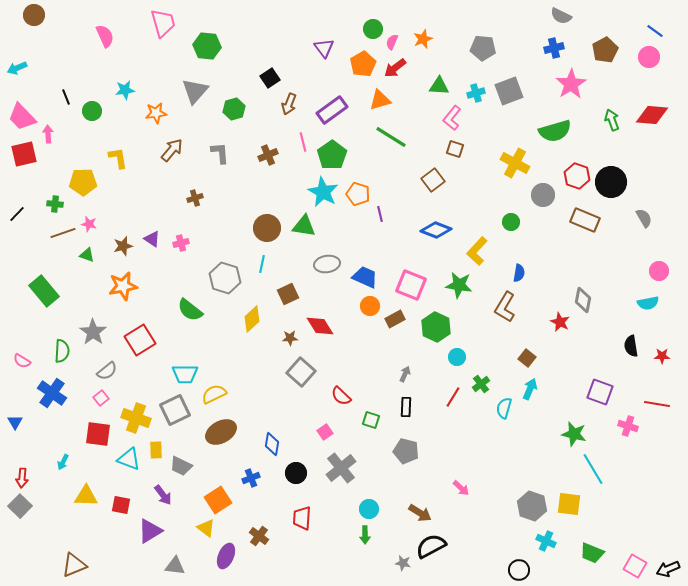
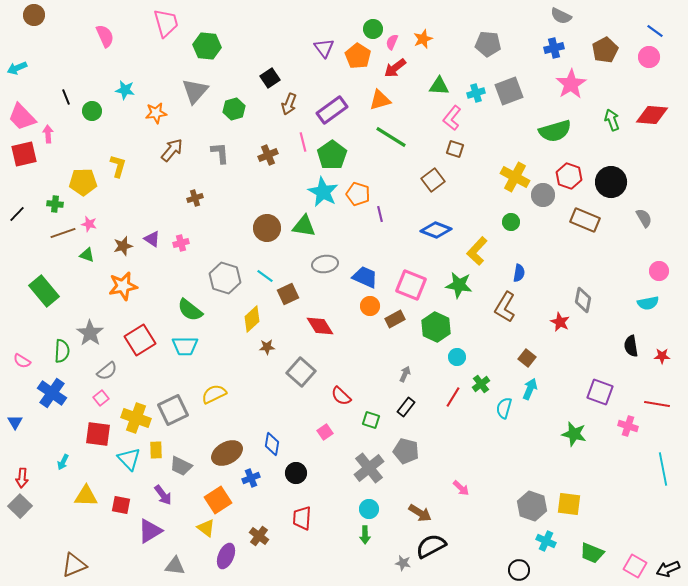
pink trapezoid at (163, 23): moved 3 px right
gray pentagon at (483, 48): moved 5 px right, 4 px up
orange pentagon at (363, 64): moved 5 px left, 8 px up; rotated 10 degrees counterclockwise
cyan star at (125, 90): rotated 18 degrees clockwise
yellow L-shape at (118, 158): moved 8 px down; rotated 25 degrees clockwise
yellow cross at (515, 163): moved 14 px down
red hexagon at (577, 176): moved 8 px left
cyan line at (262, 264): moved 3 px right, 12 px down; rotated 66 degrees counterclockwise
gray ellipse at (327, 264): moved 2 px left
gray star at (93, 332): moved 3 px left, 1 px down
brown star at (290, 338): moved 23 px left, 9 px down
cyan trapezoid at (185, 374): moved 28 px up
black rectangle at (406, 407): rotated 36 degrees clockwise
gray square at (175, 410): moved 2 px left
brown ellipse at (221, 432): moved 6 px right, 21 px down
cyan triangle at (129, 459): rotated 25 degrees clockwise
gray cross at (341, 468): moved 28 px right
cyan line at (593, 469): moved 70 px right; rotated 20 degrees clockwise
